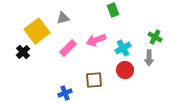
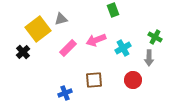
gray triangle: moved 2 px left, 1 px down
yellow square: moved 1 px right, 2 px up
red circle: moved 8 px right, 10 px down
